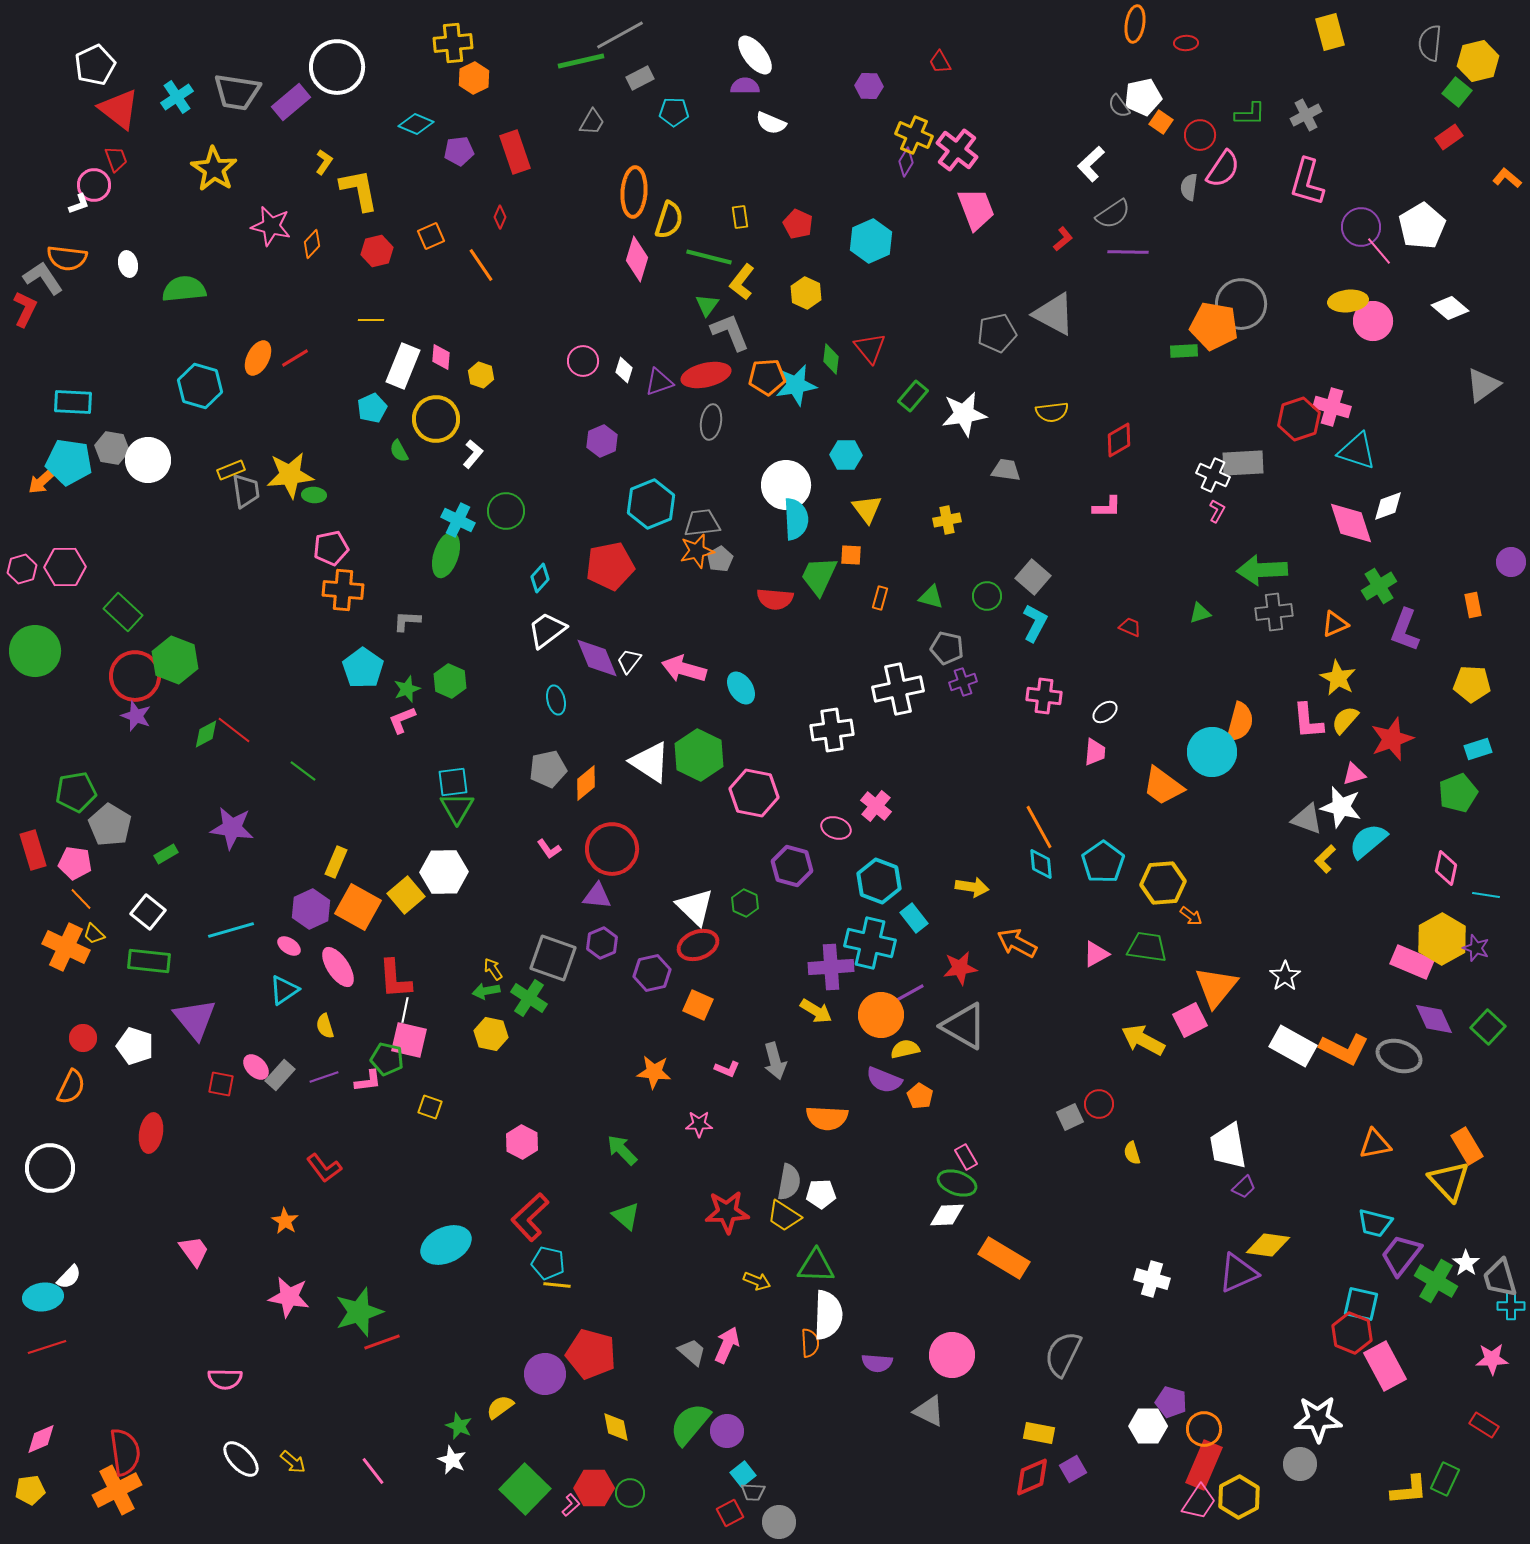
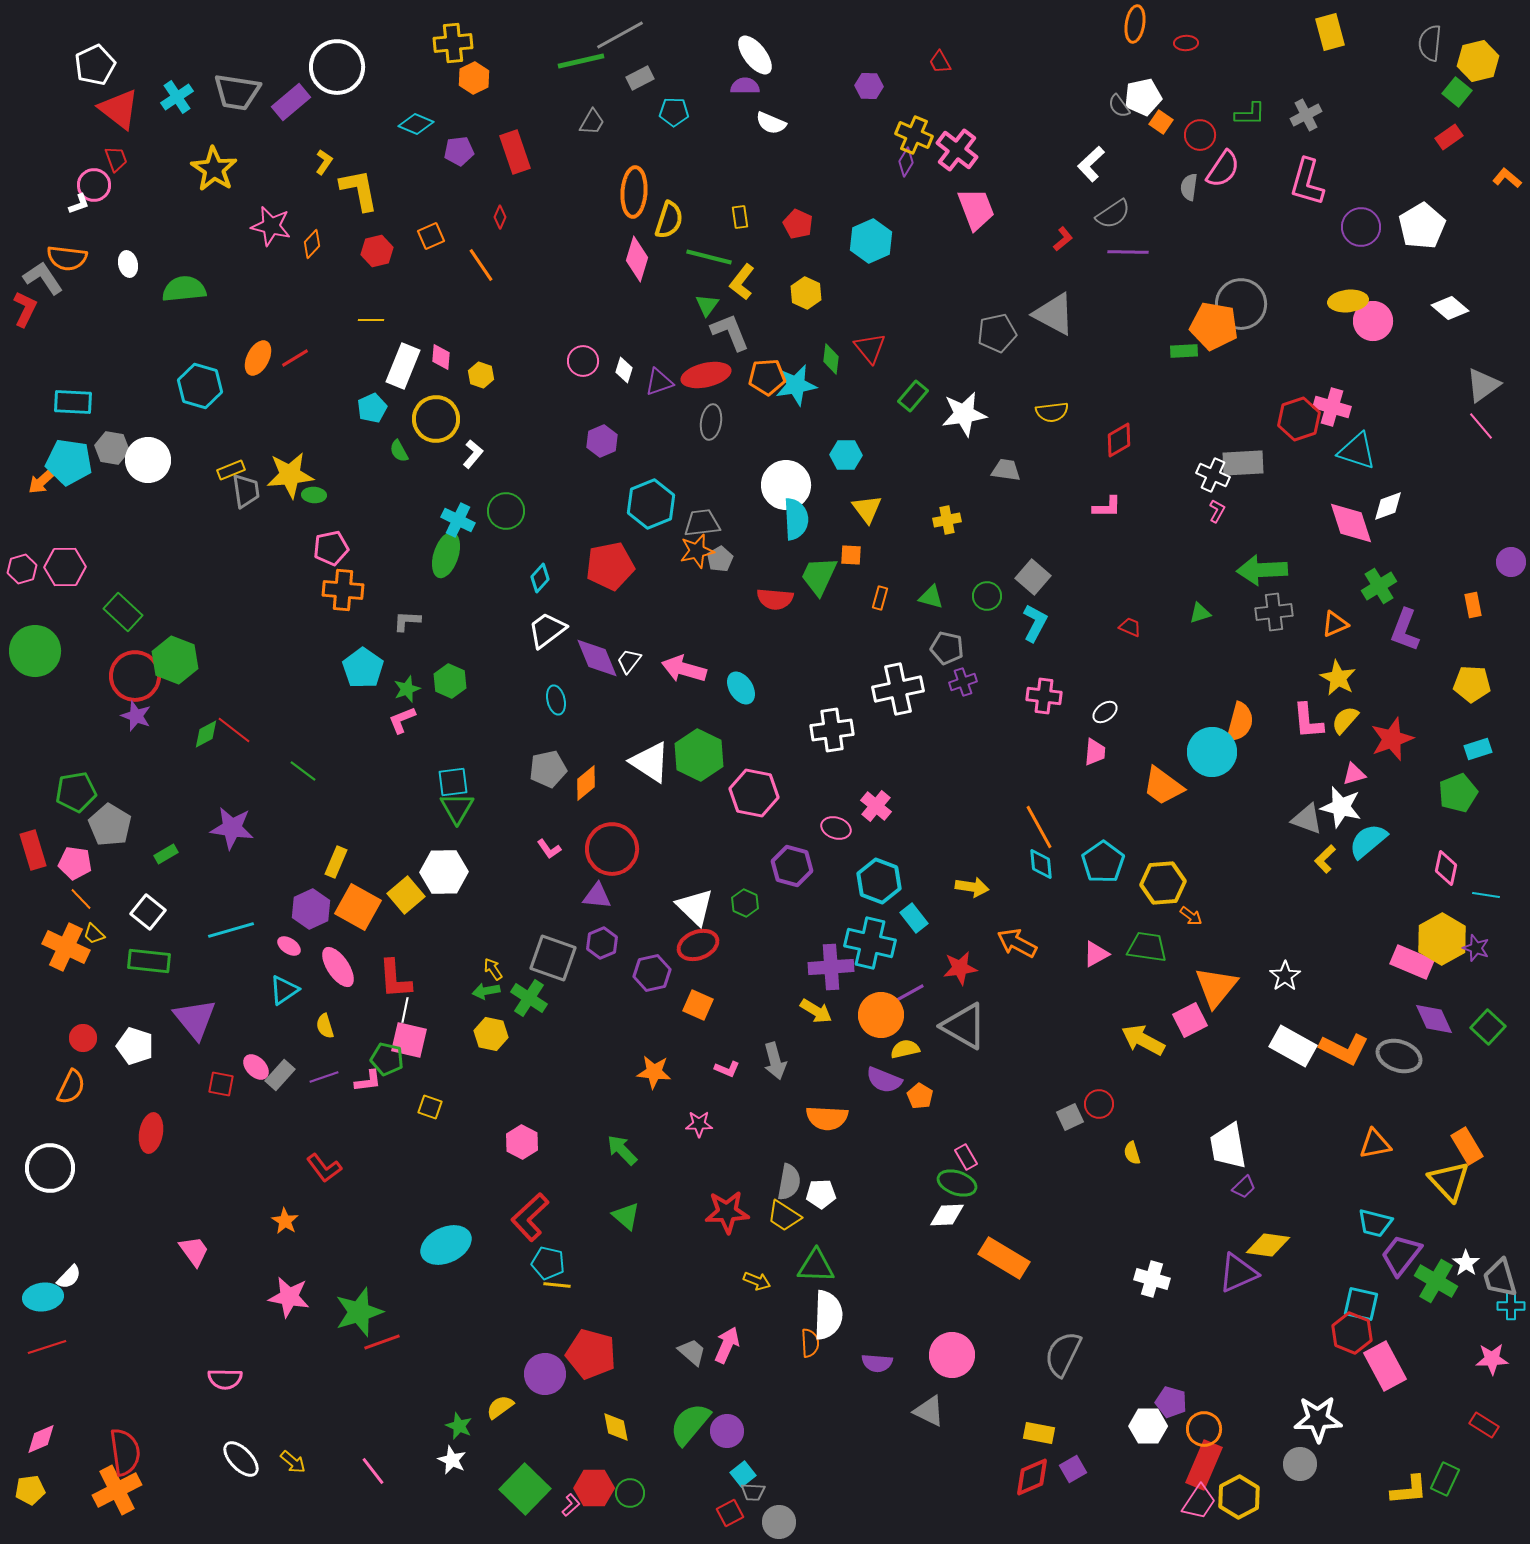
pink line at (1379, 251): moved 102 px right, 175 px down
